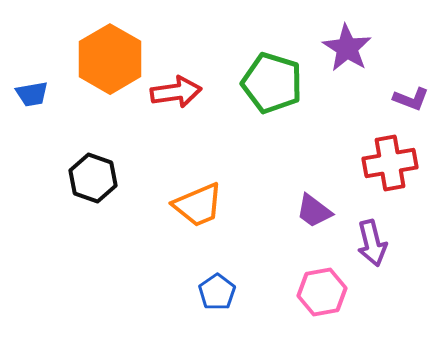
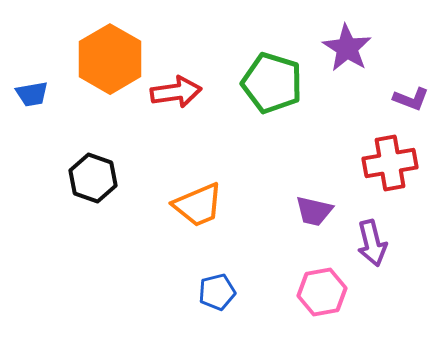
purple trapezoid: rotated 24 degrees counterclockwise
blue pentagon: rotated 21 degrees clockwise
